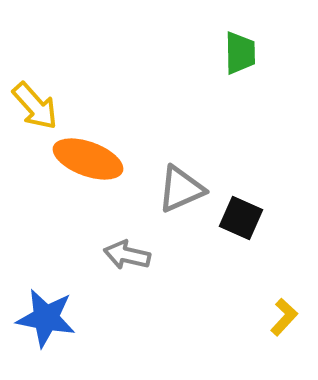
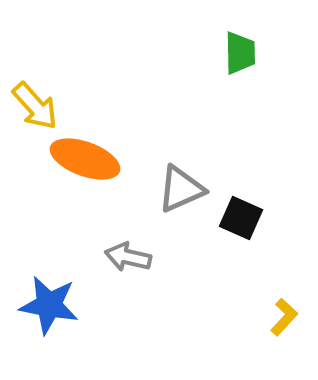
orange ellipse: moved 3 px left
gray arrow: moved 1 px right, 2 px down
blue star: moved 3 px right, 13 px up
